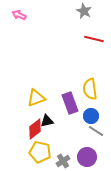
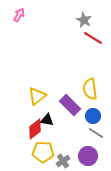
gray star: moved 9 px down
pink arrow: rotated 96 degrees clockwise
red line: moved 1 px left, 1 px up; rotated 18 degrees clockwise
yellow triangle: moved 1 px right, 2 px up; rotated 18 degrees counterclockwise
purple rectangle: moved 2 px down; rotated 25 degrees counterclockwise
blue circle: moved 2 px right
black triangle: moved 1 px up; rotated 24 degrees clockwise
gray line: moved 2 px down
yellow pentagon: moved 3 px right; rotated 10 degrees counterclockwise
purple circle: moved 1 px right, 1 px up
